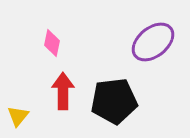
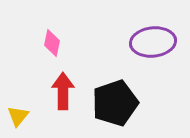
purple ellipse: rotated 33 degrees clockwise
black pentagon: moved 1 px right, 2 px down; rotated 12 degrees counterclockwise
